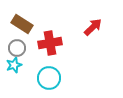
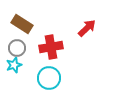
red arrow: moved 6 px left, 1 px down
red cross: moved 1 px right, 4 px down
